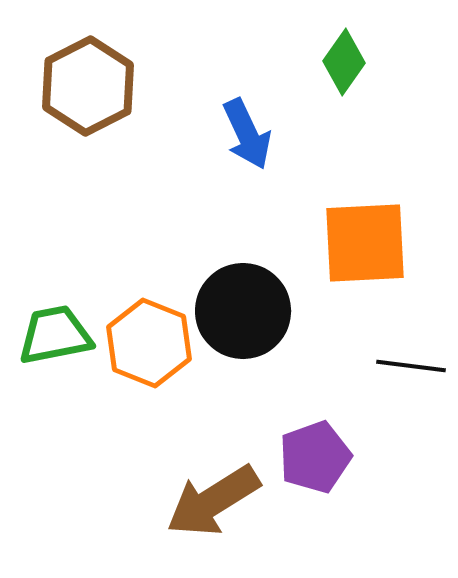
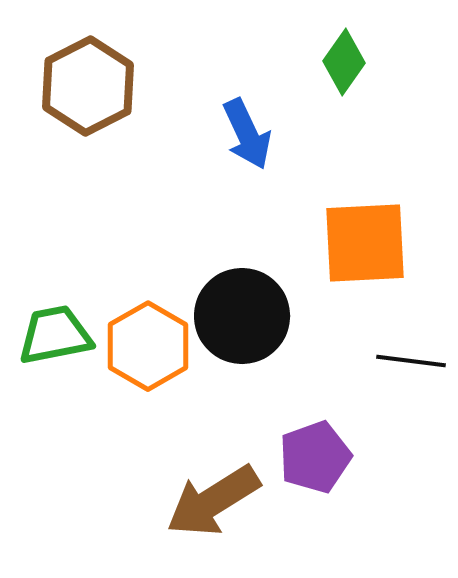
black circle: moved 1 px left, 5 px down
orange hexagon: moved 1 px left, 3 px down; rotated 8 degrees clockwise
black line: moved 5 px up
